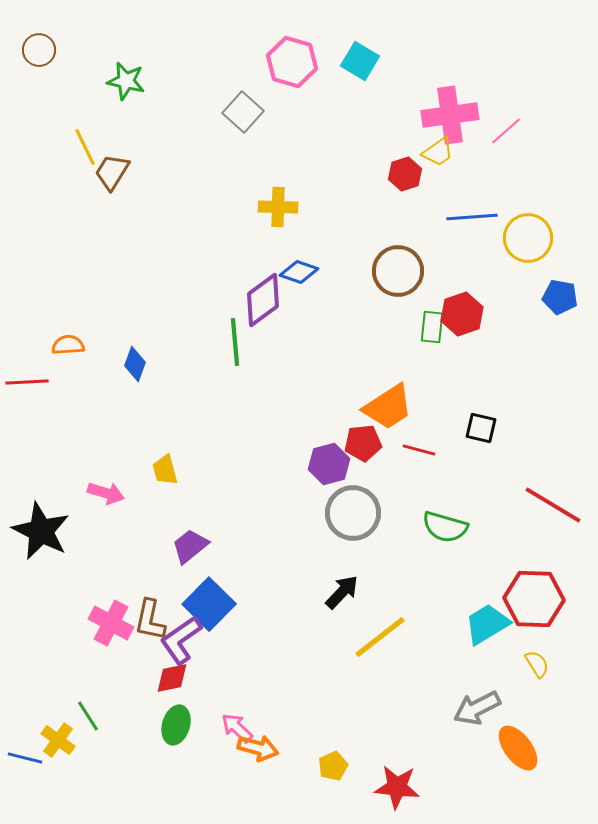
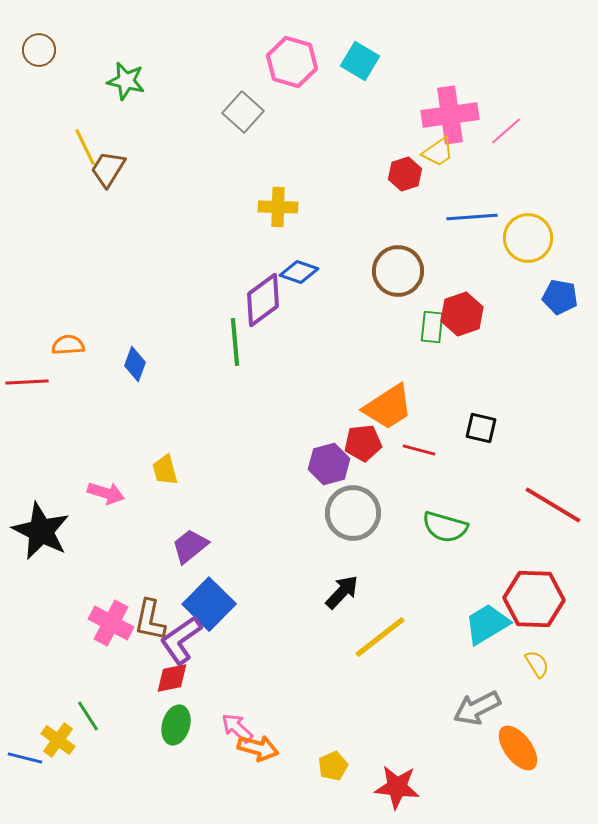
brown trapezoid at (112, 172): moved 4 px left, 3 px up
